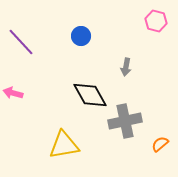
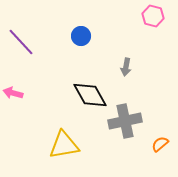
pink hexagon: moved 3 px left, 5 px up
